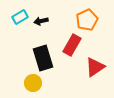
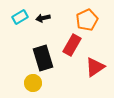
black arrow: moved 2 px right, 3 px up
